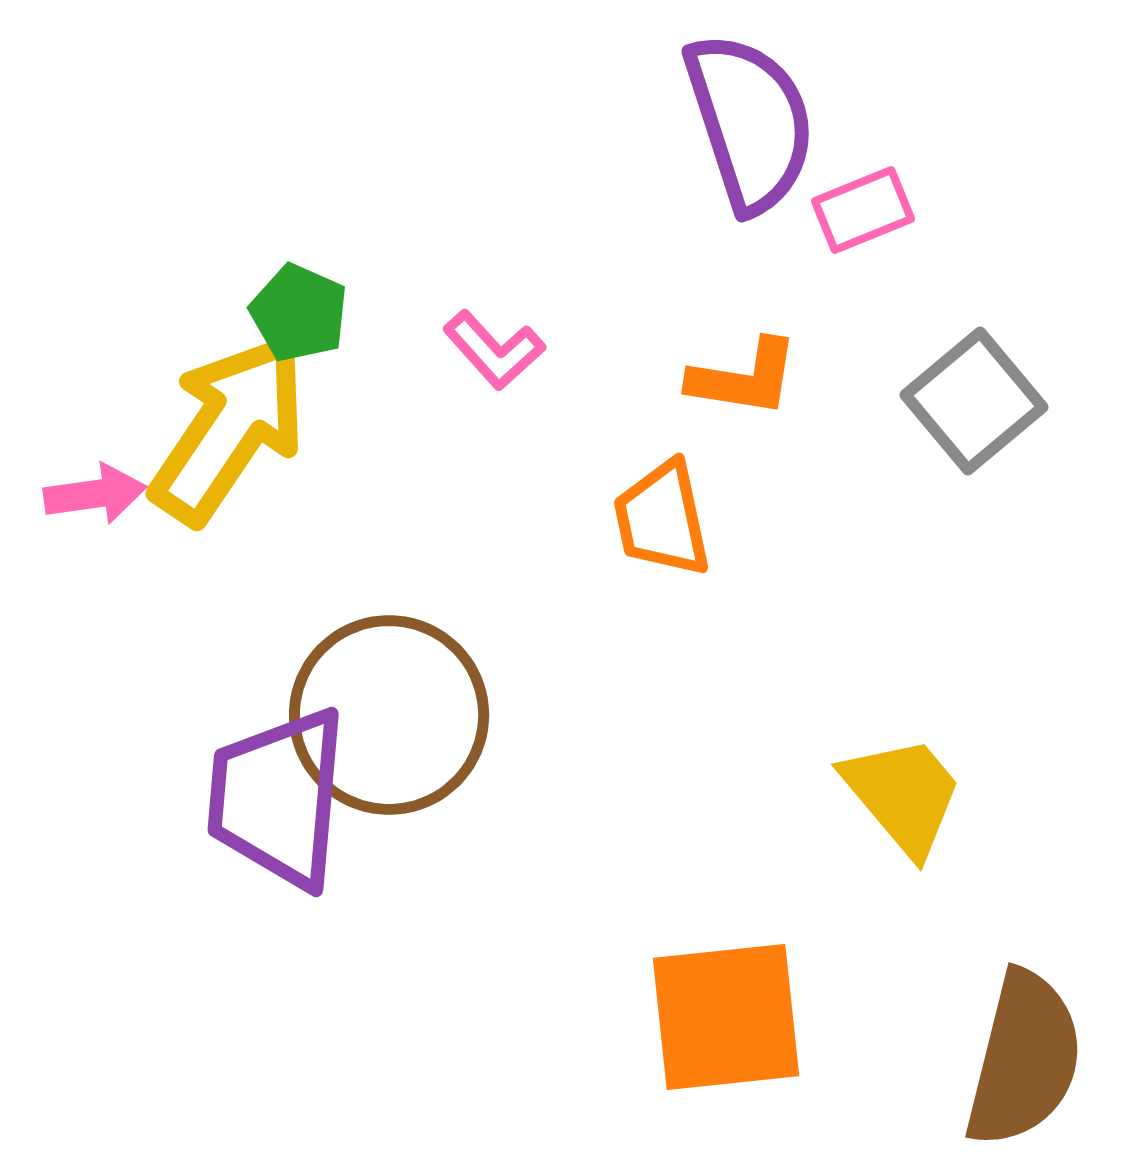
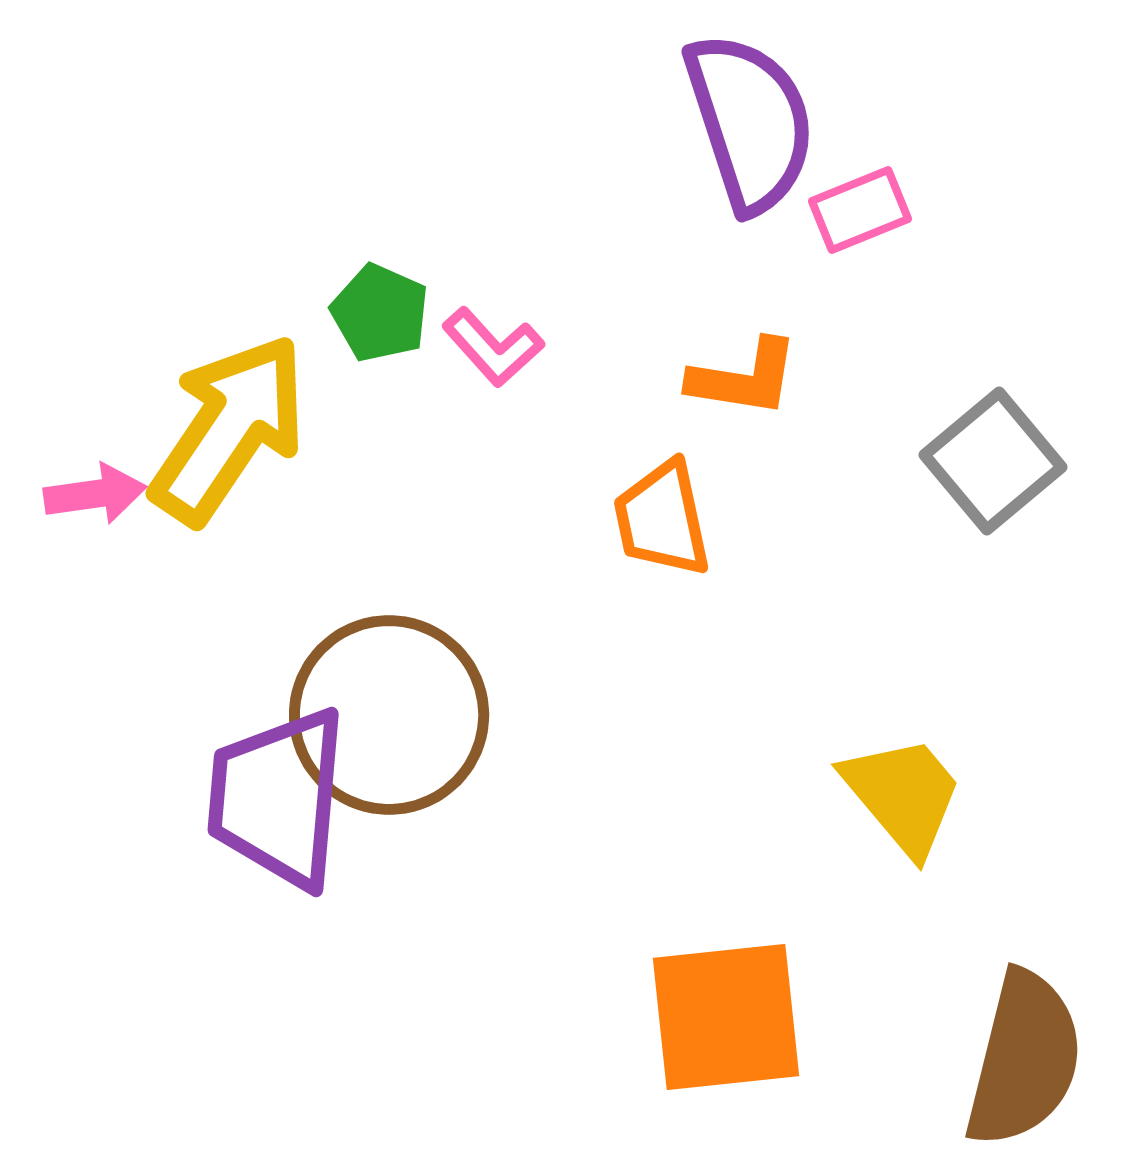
pink rectangle: moved 3 px left
green pentagon: moved 81 px right
pink L-shape: moved 1 px left, 3 px up
gray square: moved 19 px right, 60 px down
